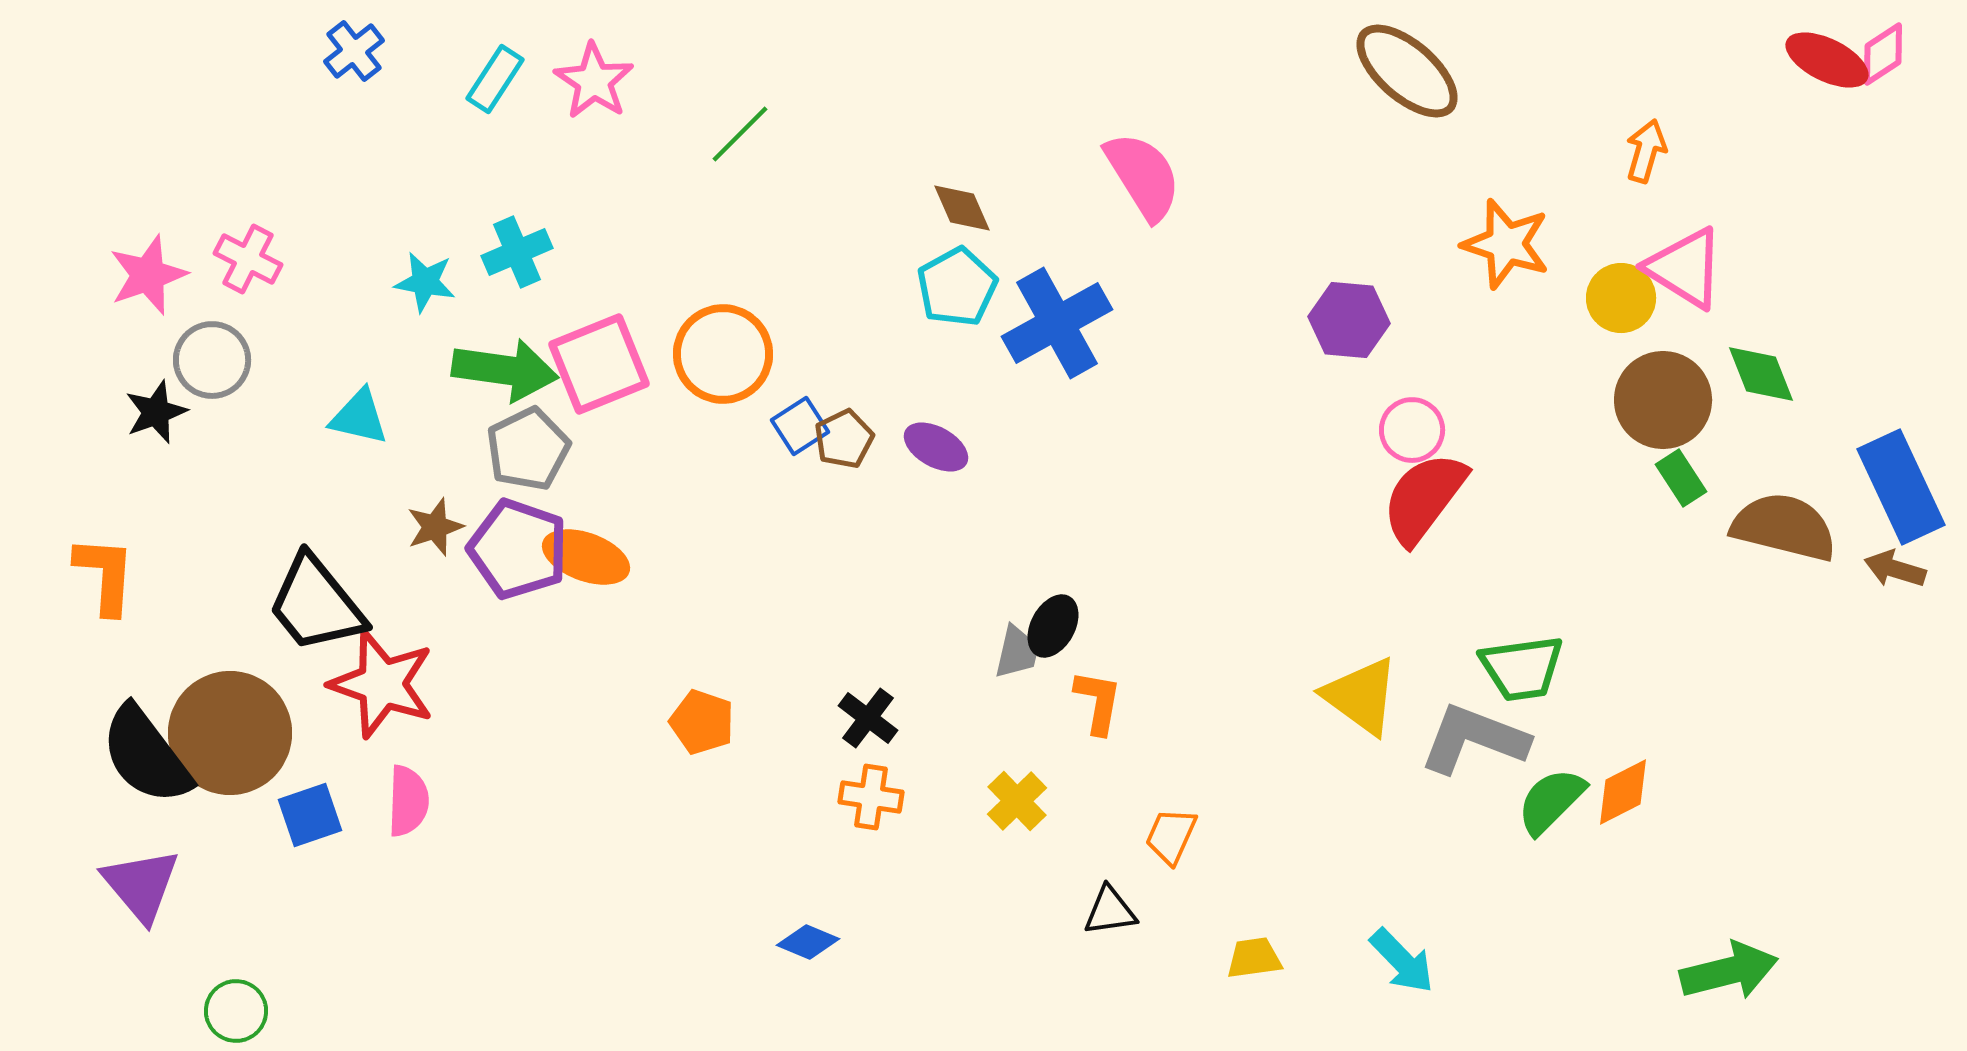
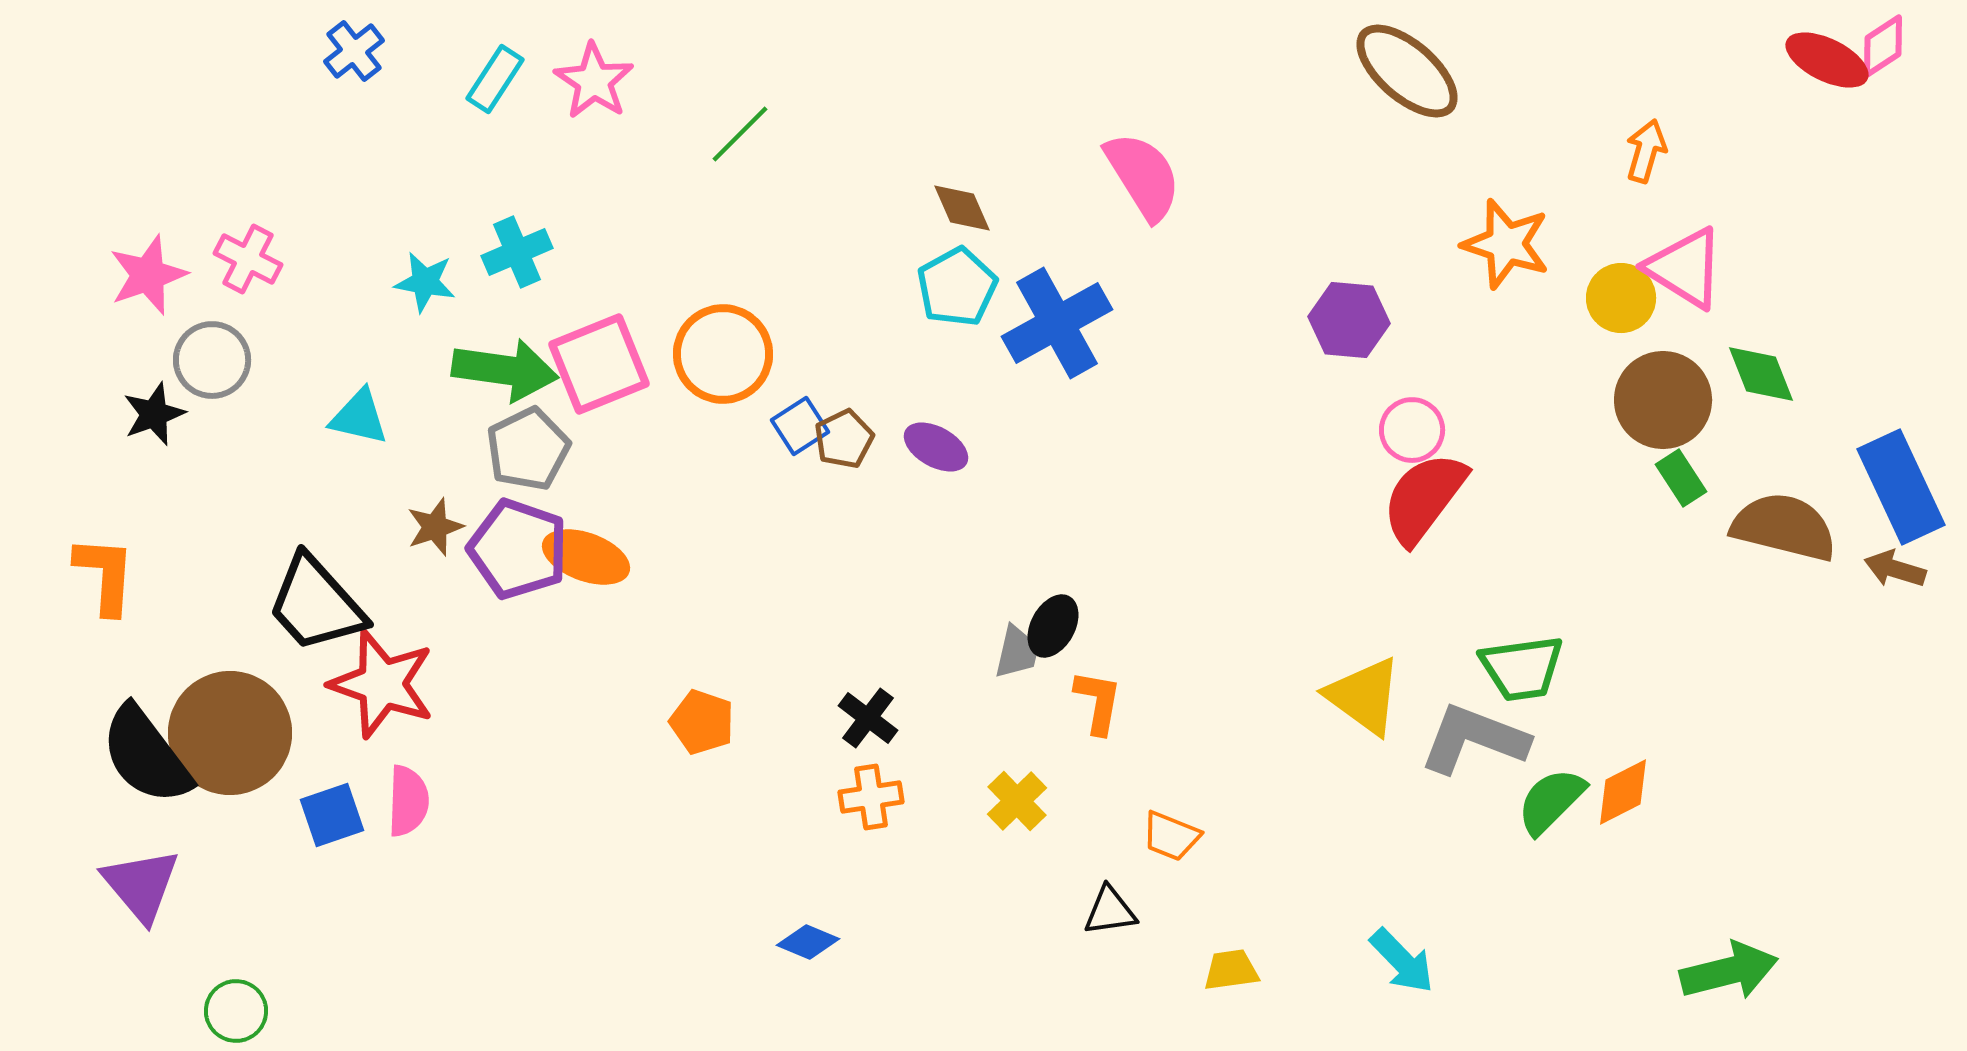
pink diamond at (1883, 54): moved 8 px up
black star at (156, 412): moved 2 px left, 2 px down
black trapezoid at (316, 604): rotated 3 degrees counterclockwise
yellow triangle at (1361, 696): moved 3 px right
orange cross at (871, 797): rotated 18 degrees counterclockwise
blue square at (310, 815): moved 22 px right
orange trapezoid at (1171, 836): rotated 92 degrees counterclockwise
yellow trapezoid at (1254, 958): moved 23 px left, 12 px down
